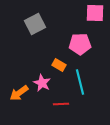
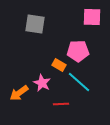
pink square: moved 3 px left, 4 px down
gray square: rotated 35 degrees clockwise
pink pentagon: moved 2 px left, 7 px down
cyan line: moved 1 px left; rotated 35 degrees counterclockwise
